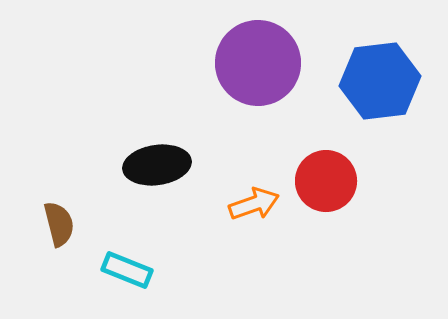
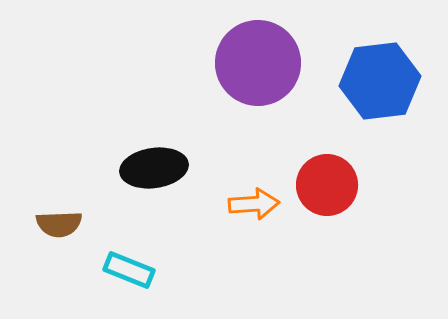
black ellipse: moved 3 px left, 3 px down
red circle: moved 1 px right, 4 px down
orange arrow: rotated 15 degrees clockwise
brown semicircle: rotated 102 degrees clockwise
cyan rectangle: moved 2 px right
